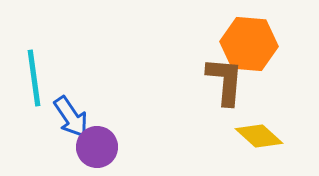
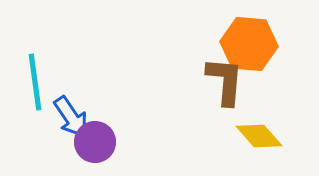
cyan line: moved 1 px right, 4 px down
yellow diamond: rotated 6 degrees clockwise
purple circle: moved 2 px left, 5 px up
